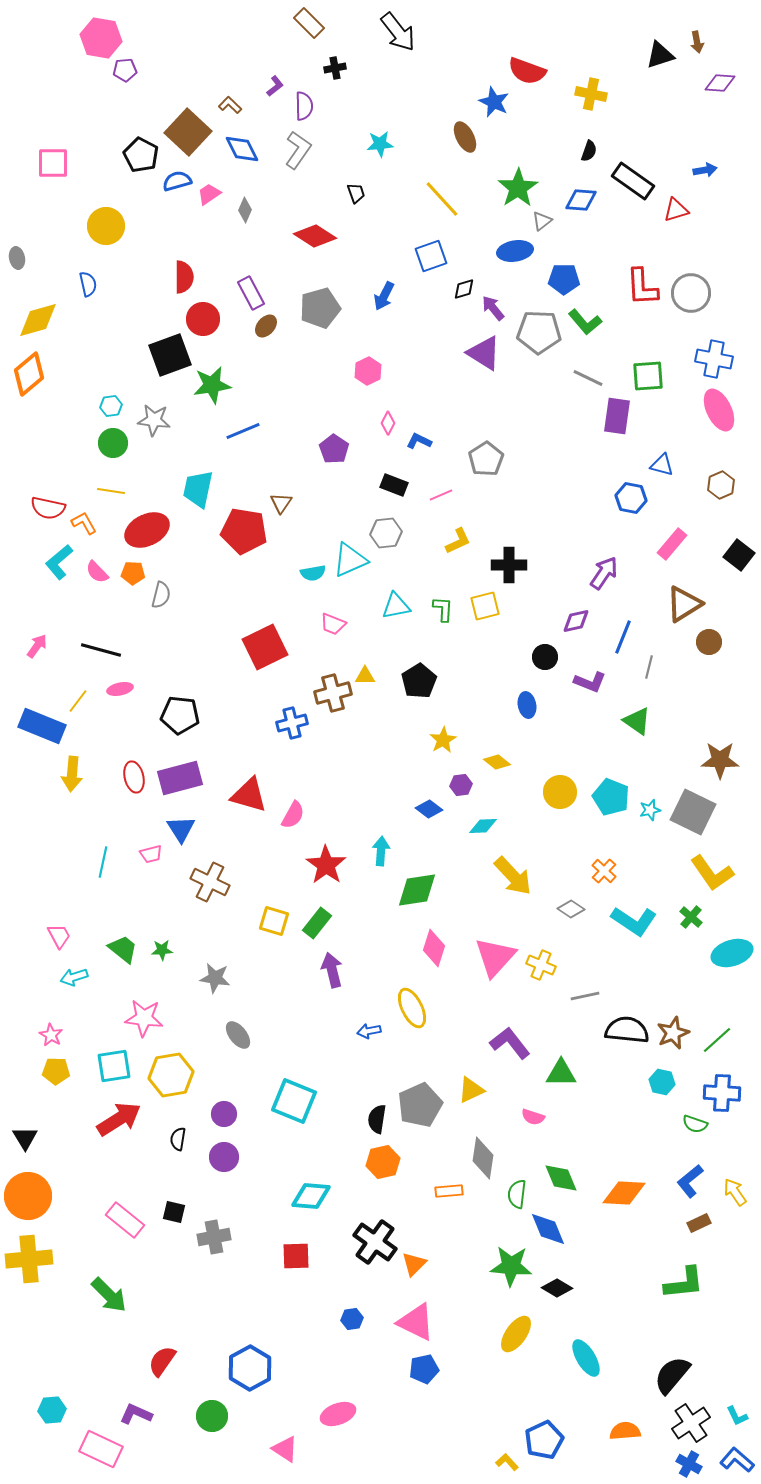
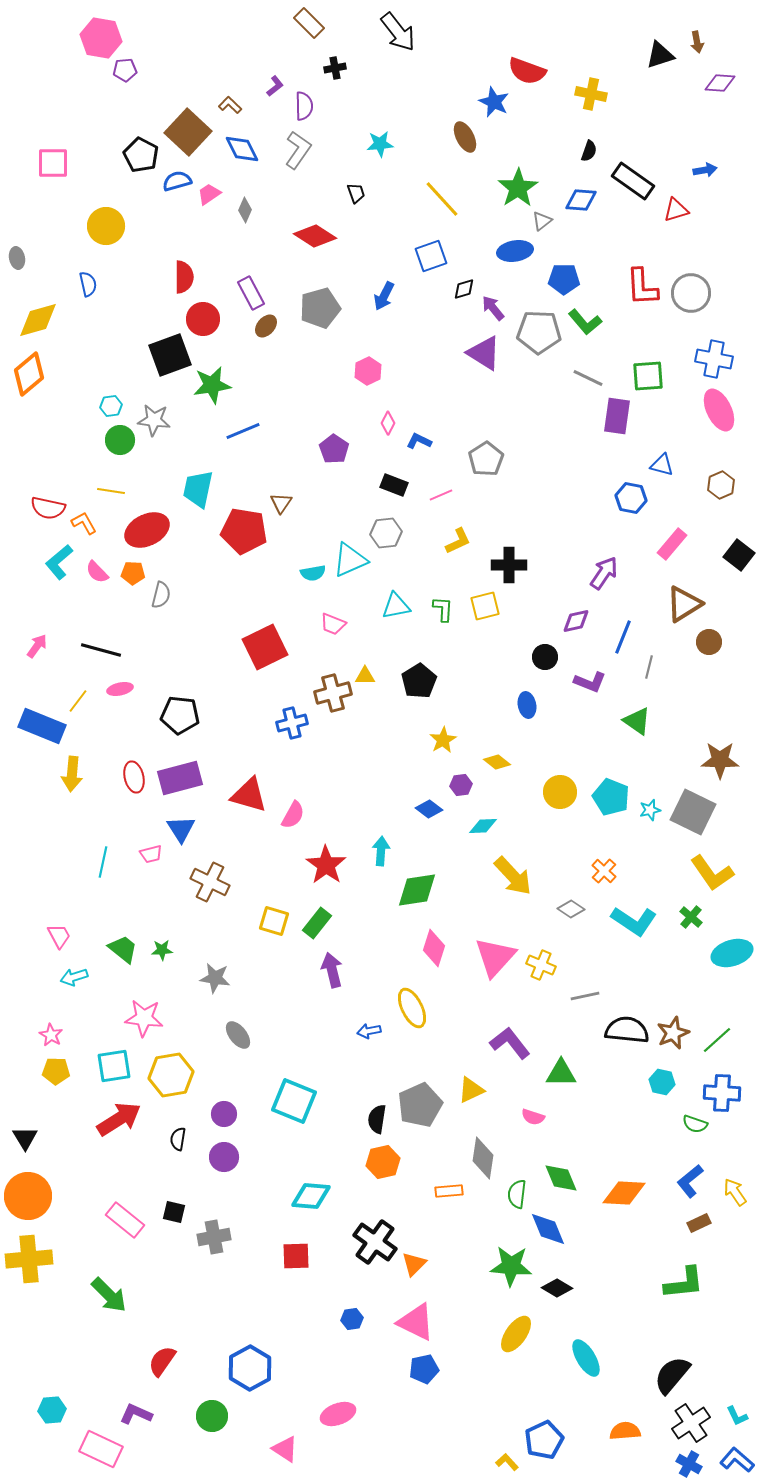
green circle at (113, 443): moved 7 px right, 3 px up
